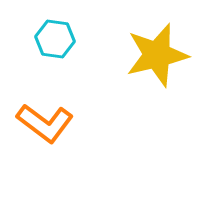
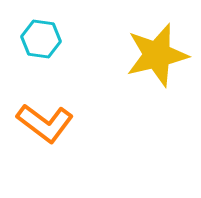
cyan hexagon: moved 14 px left
